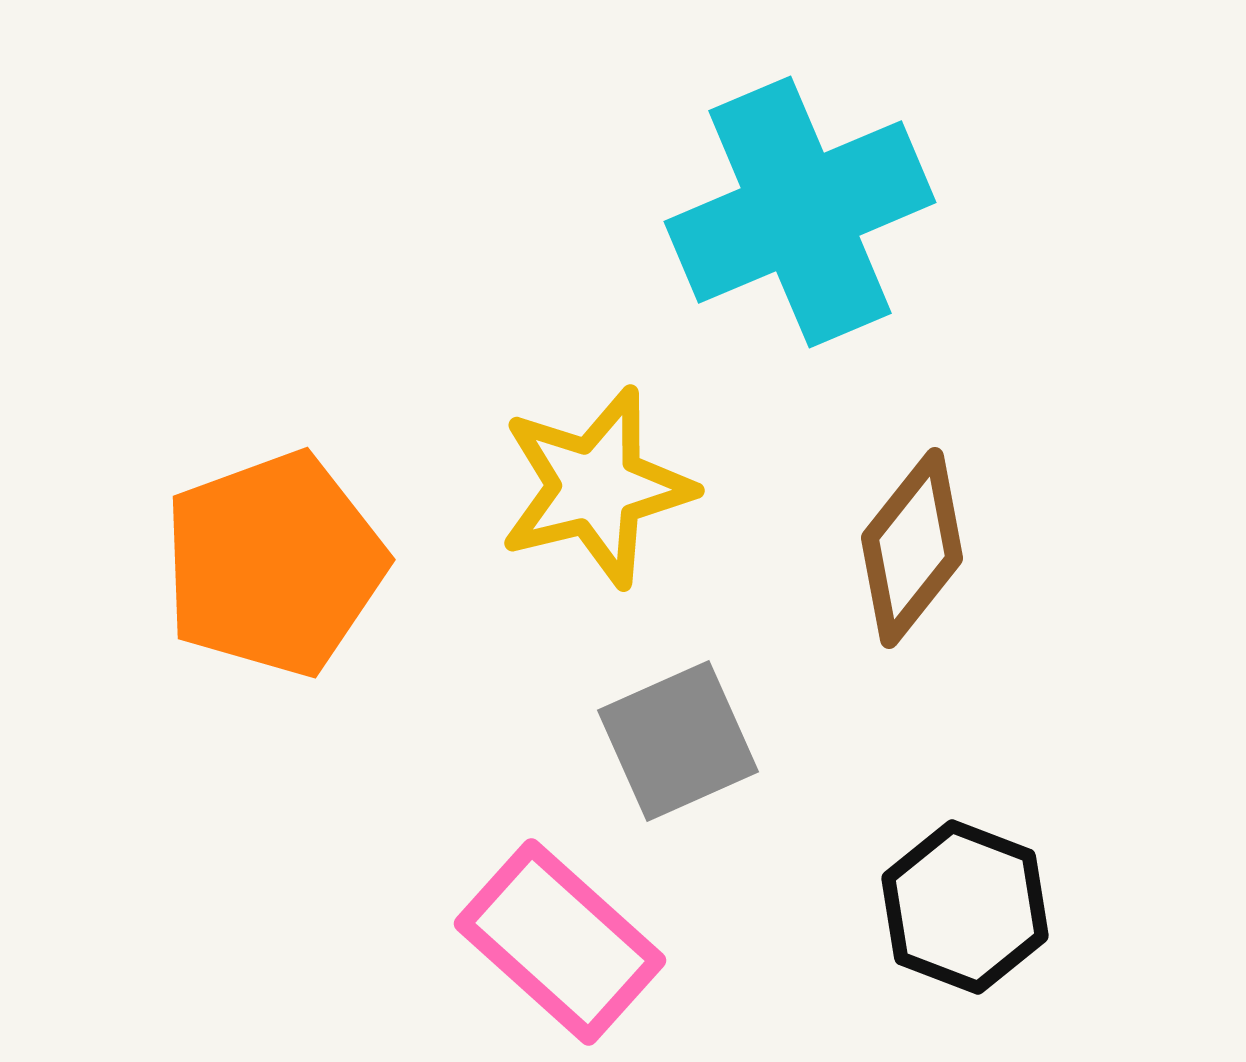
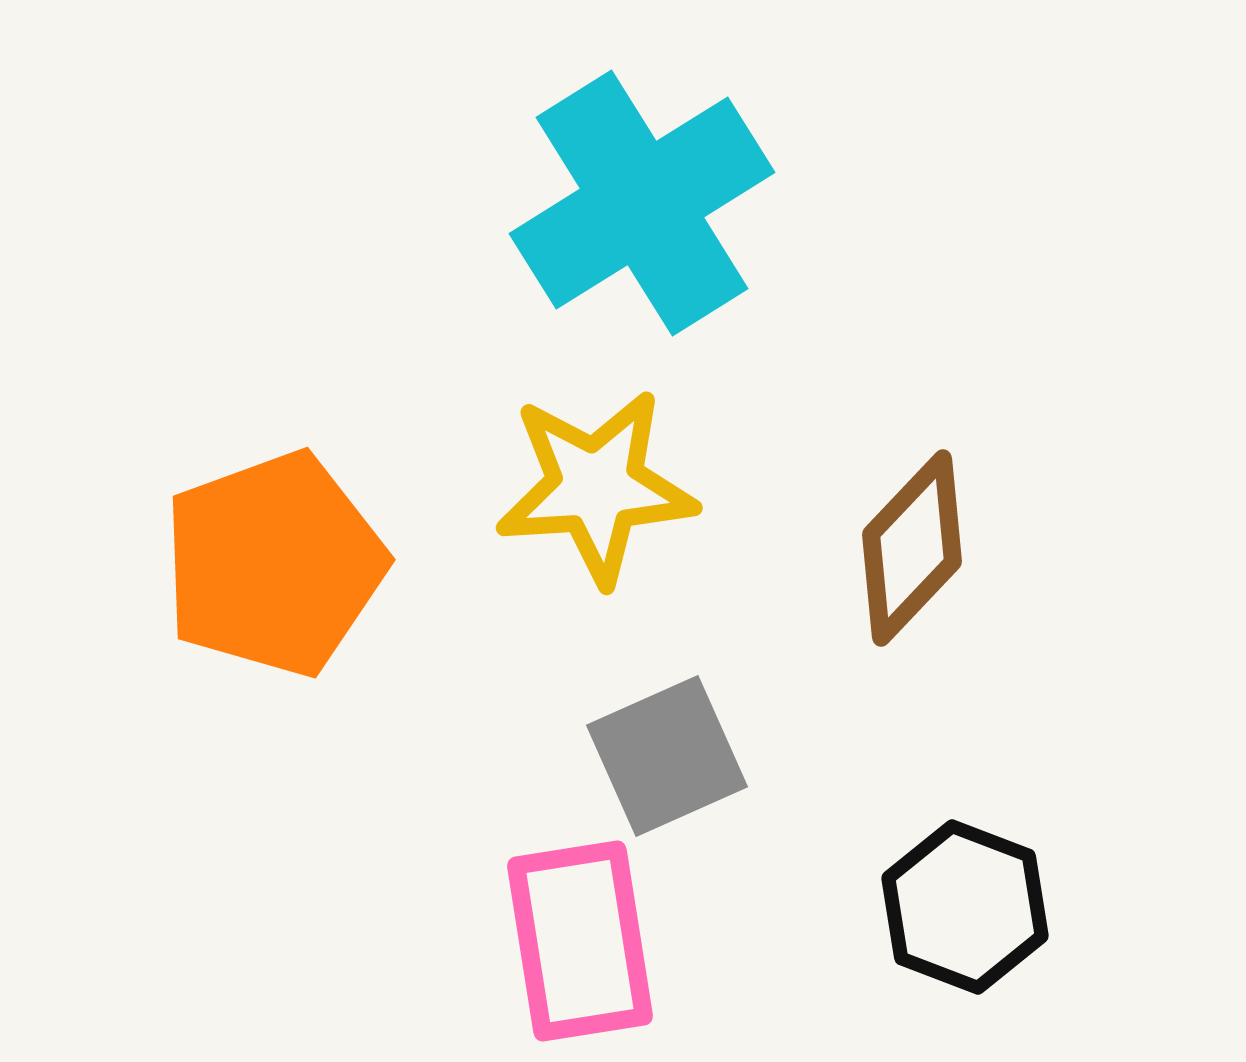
cyan cross: moved 158 px left, 9 px up; rotated 9 degrees counterclockwise
yellow star: rotated 10 degrees clockwise
brown diamond: rotated 5 degrees clockwise
gray square: moved 11 px left, 15 px down
pink rectangle: moved 20 px right, 1 px up; rotated 39 degrees clockwise
